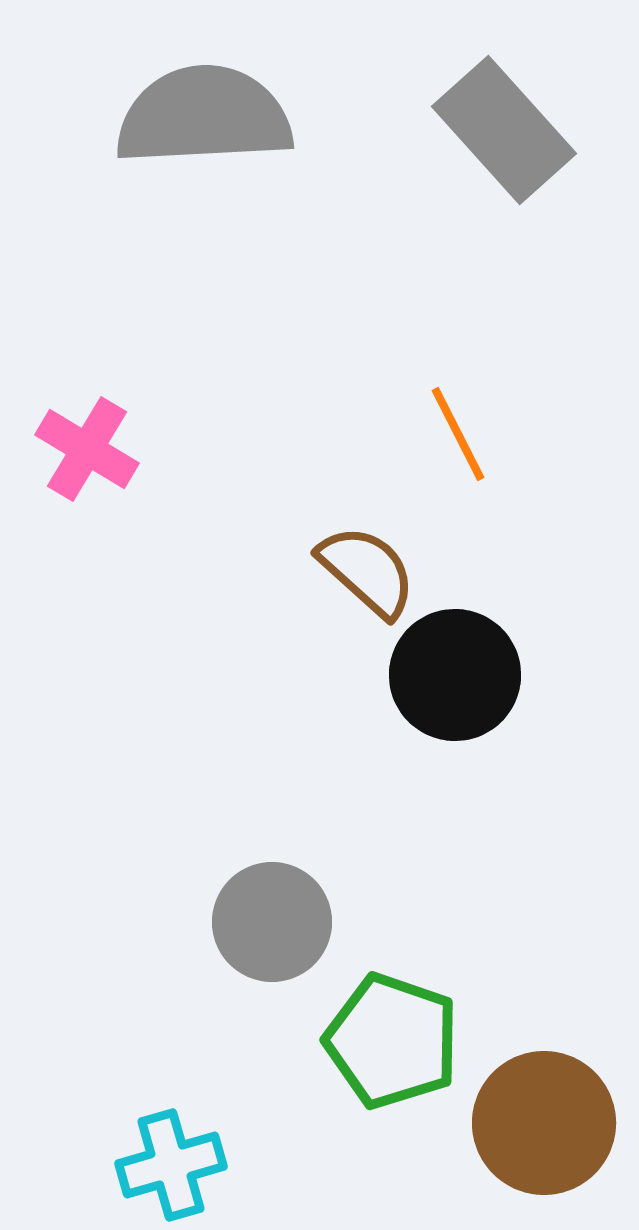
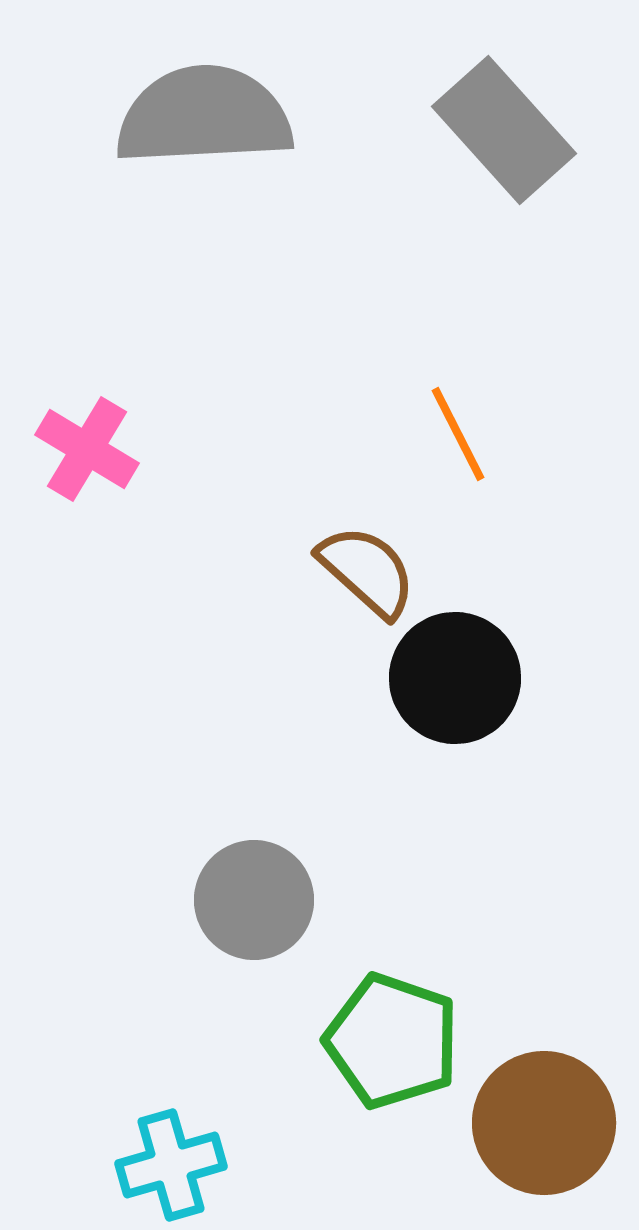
black circle: moved 3 px down
gray circle: moved 18 px left, 22 px up
